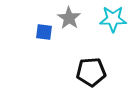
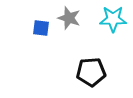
gray star: rotated 15 degrees counterclockwise
blue square: moved 3 px left, 4 px up
